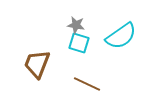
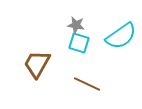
brown trapezoid: rotated 8 degrees clockwise
